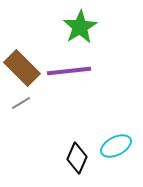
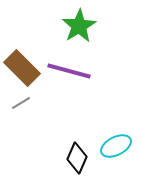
green star: moved 1 px left, 1 px up
purple line: rotated 21 degrees clockwise
